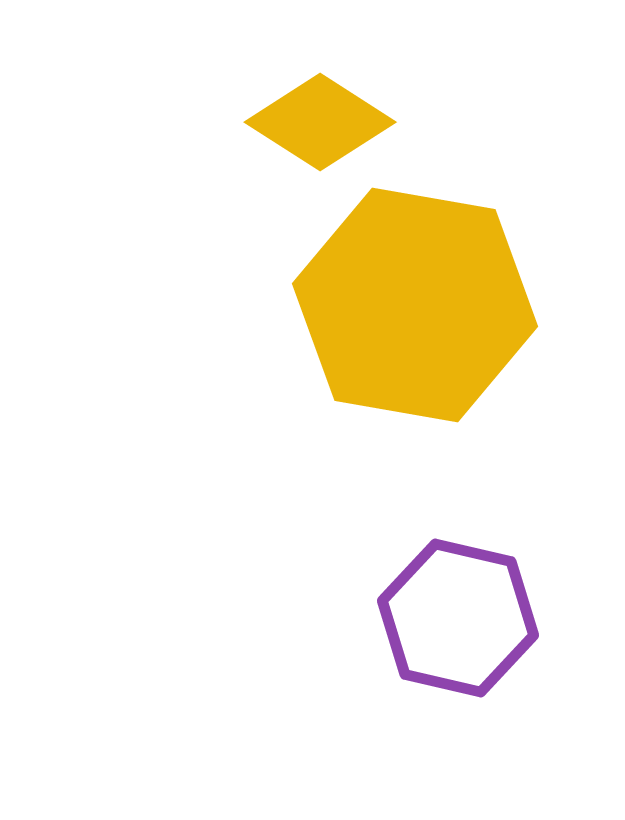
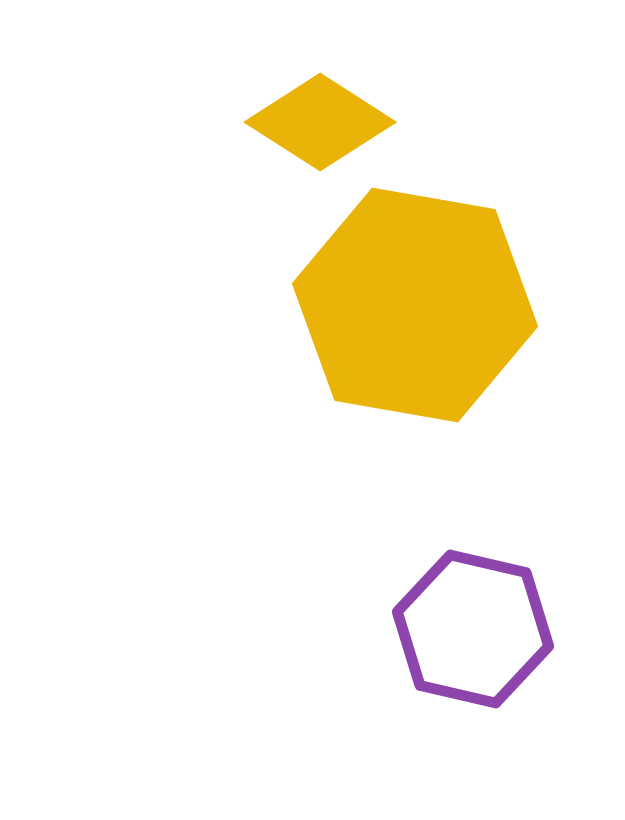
purple hexagon: moved 15 px right, 11 px down
